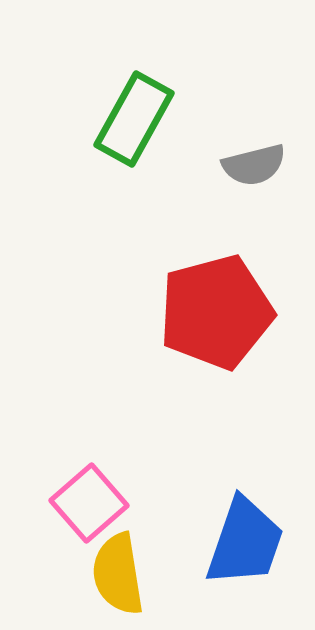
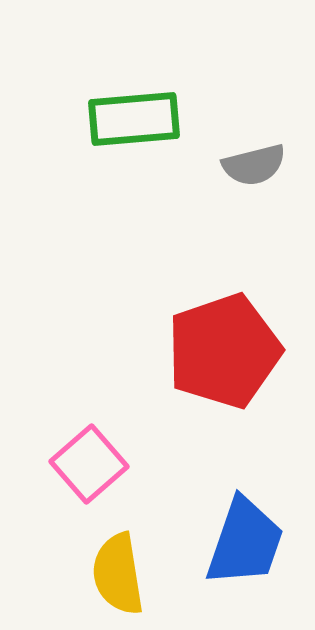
green rectangle: rotated 56 degrees clockwise
red pentagon: moved 8 px right, 39 px down; rotated 4 degrees counterclockwise
pink square: moved 39 px up
